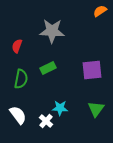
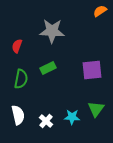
cyan star: moved 12 px right, 9 px down
white semicircle: rotated 24 degrees clockwise
